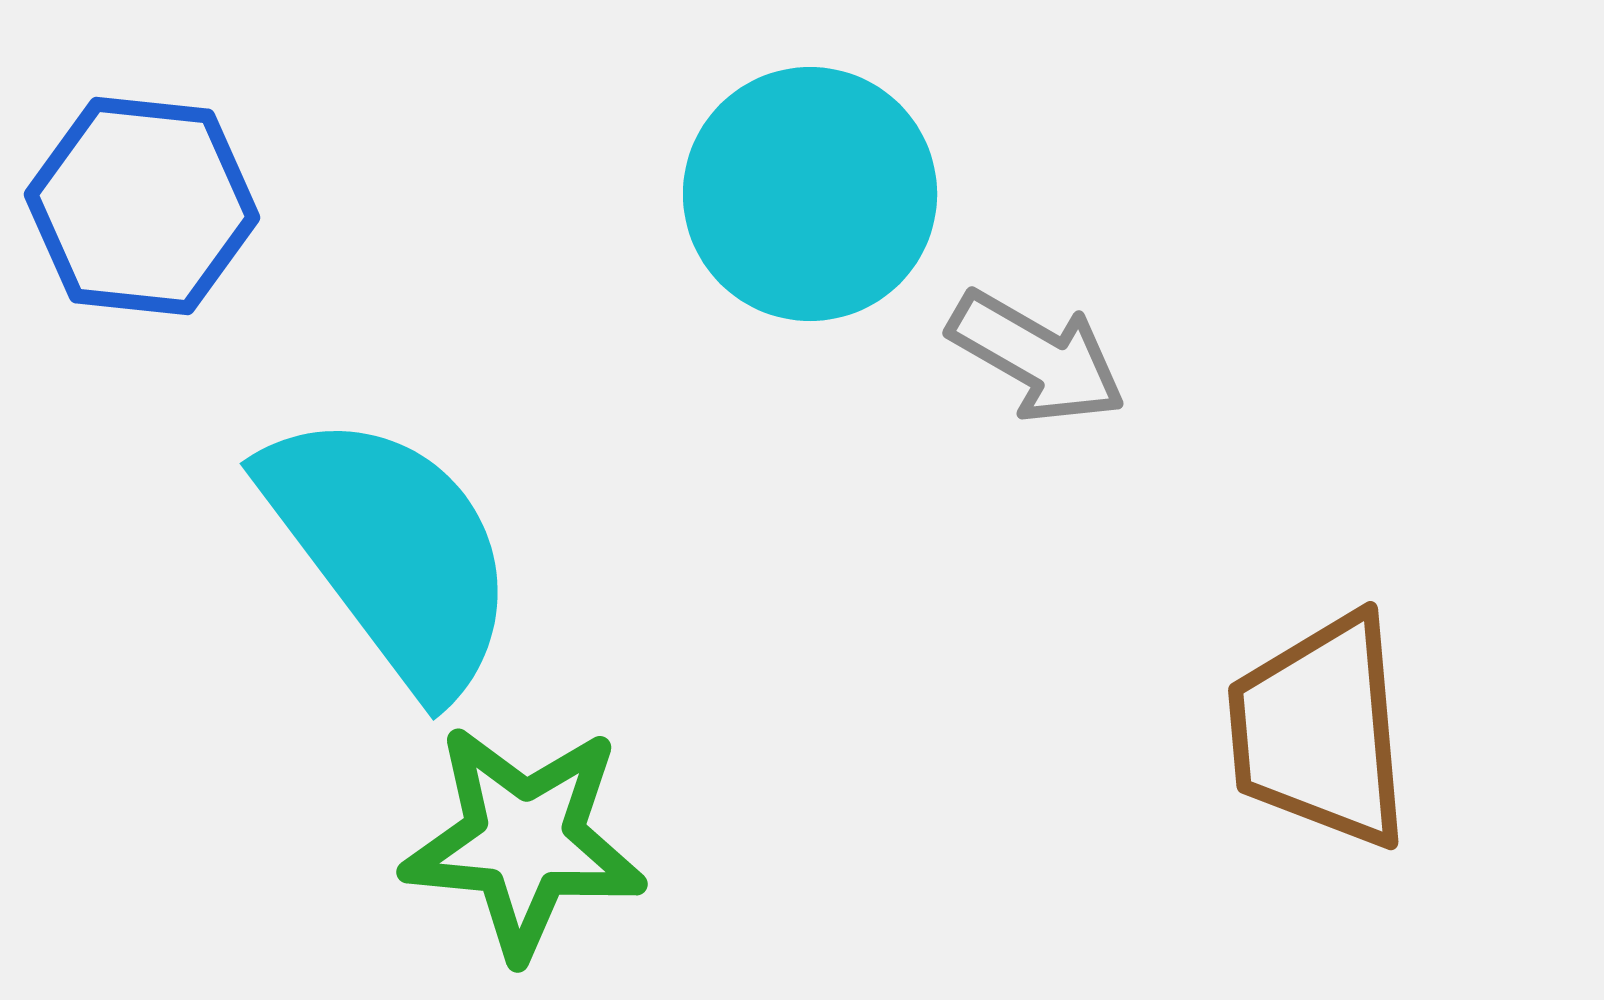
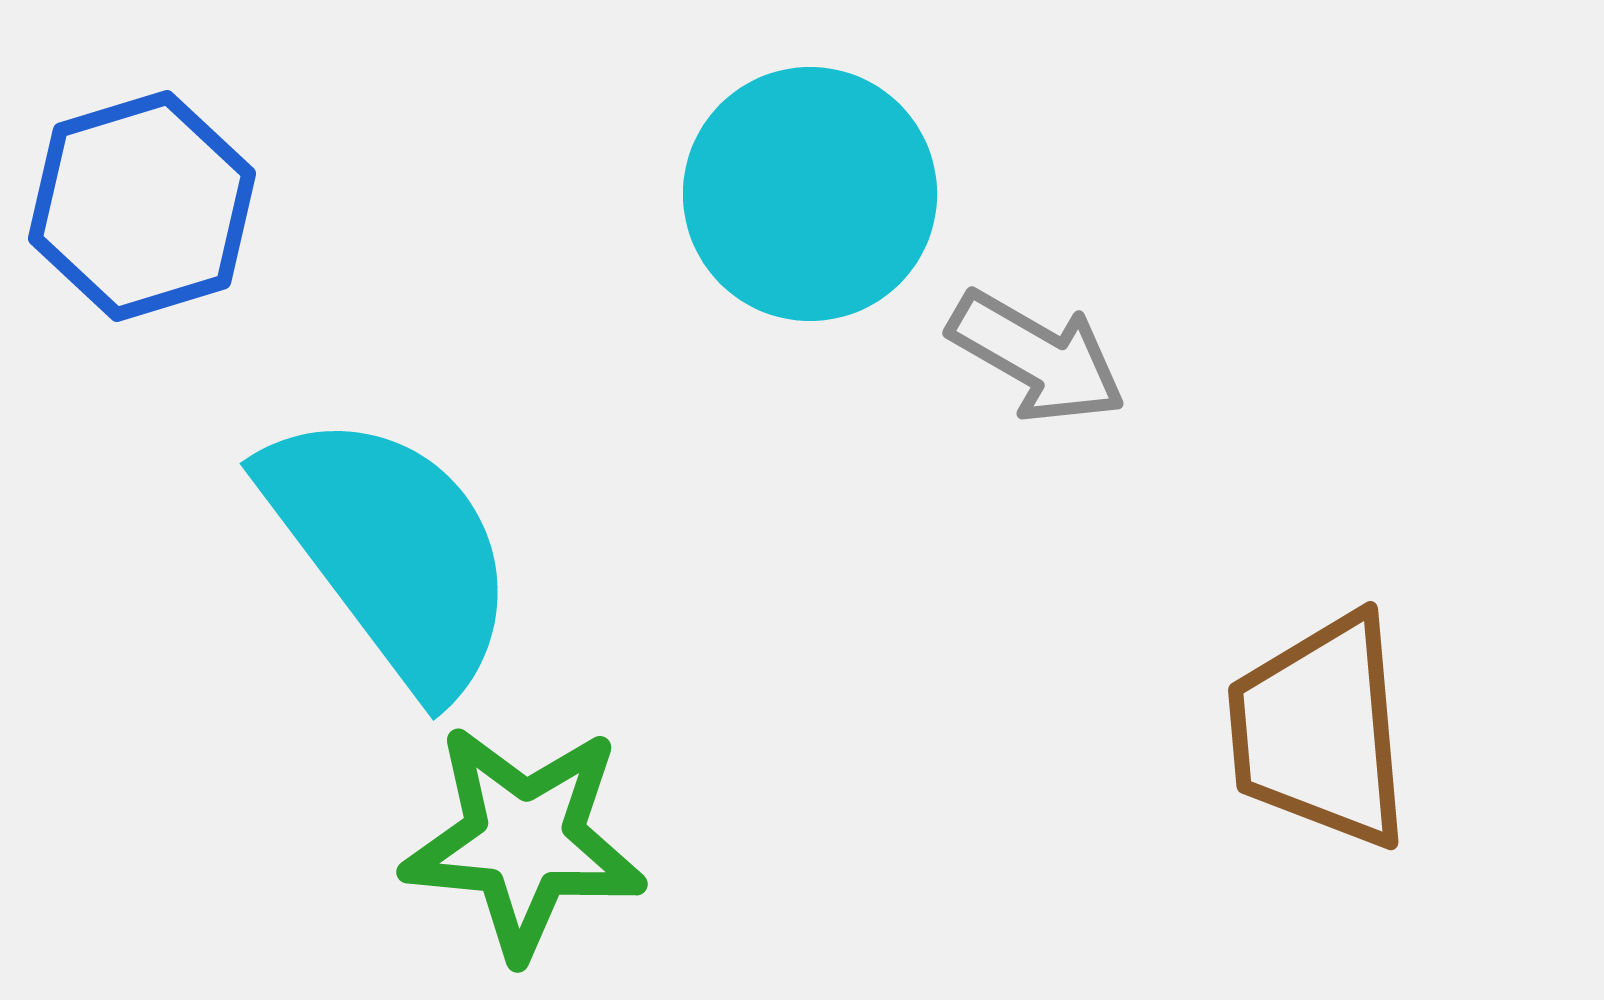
blue hexagon: rotated 23 degrees counterclockwise
